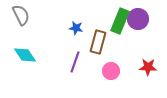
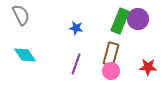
brown rectangle: moved 13 px right, 12 px down
purple line: moved 1 px right, 2 px down
